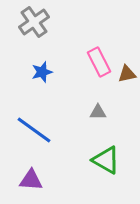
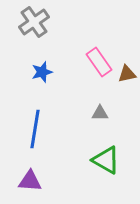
pink rectangle: rotated 8 degrees counterclockwise
gray triangle: moved 2 px right, 1 px down
blue line: moved 1 px right, 1 px up; rotated 63 degrees clockwise
purple triangle: moved 1 px left, 1 px down
